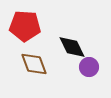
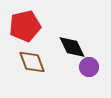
red pentagon: rotated 16 degrees counterclockwise
brown diamond: moved 2 px left, 2 px up
